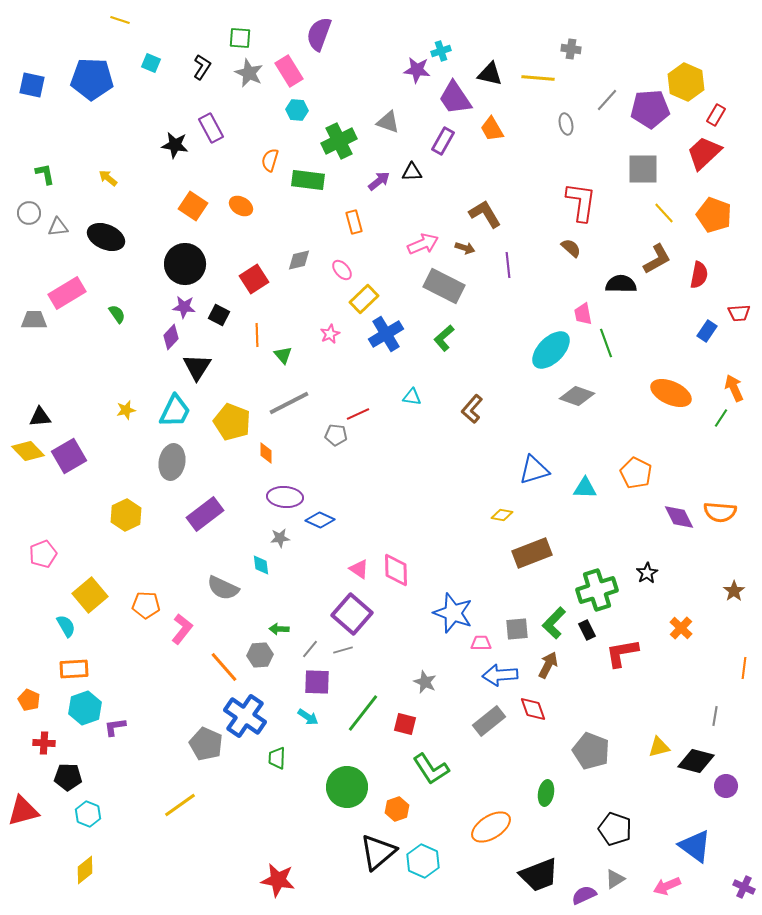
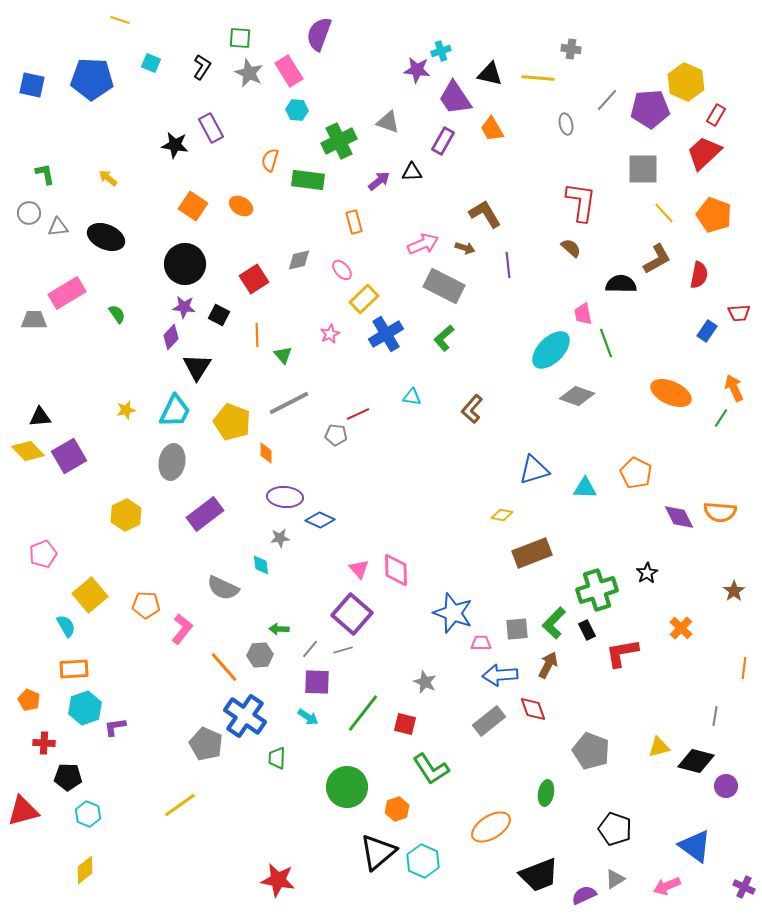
pink triangle at (359, 569): rotated 15 degrees clockwise
